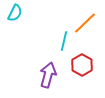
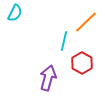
orange line: moved 1 px right, 1 px up
red hexagon: moved 2 px up
purple arrow: moved 3 px down
